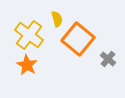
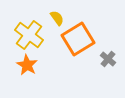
yellow semicircle: moved 1 px up; rotated 21 degrees counterclockwise
orange square: rotated 20 degrees clockwise
